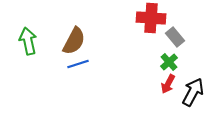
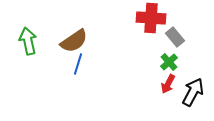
brown semicircle: rotated 28 degrees clockwise
blue line: rotated 55 degrees counterclockwise
